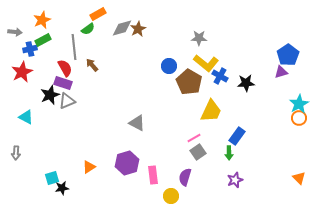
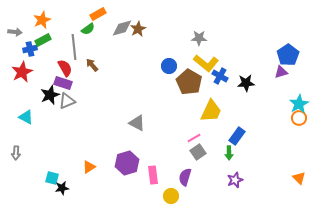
cyan square at (52, 178): rotated 32 degrees clockwise
